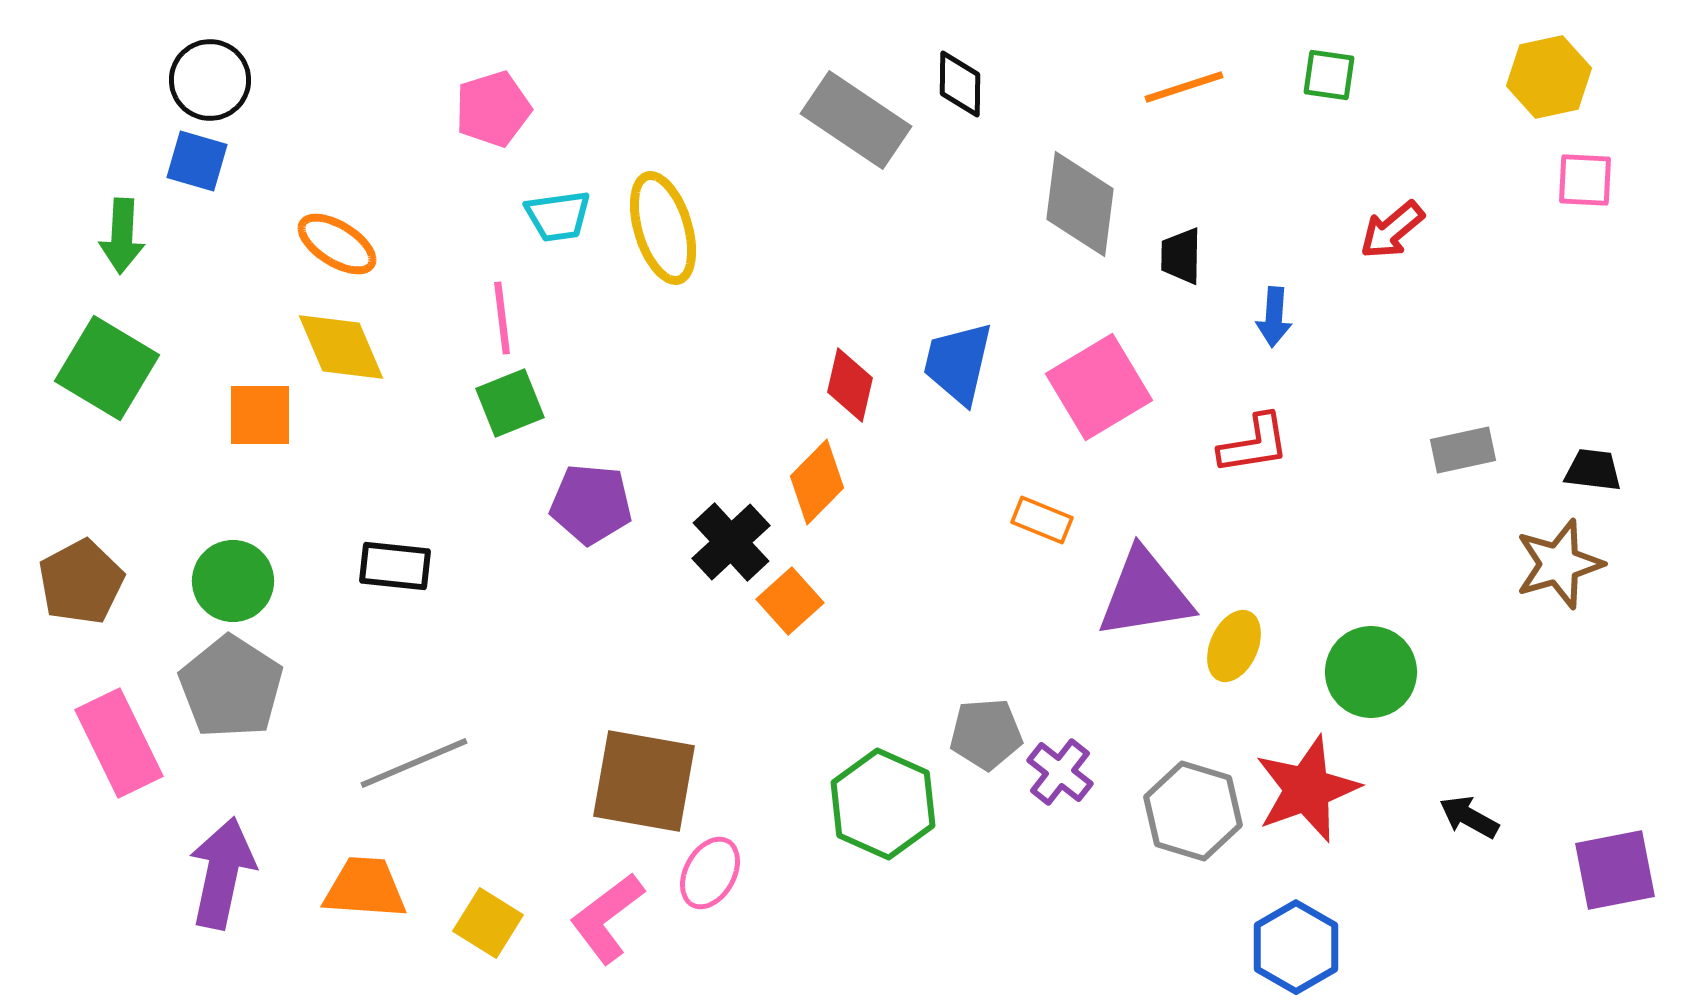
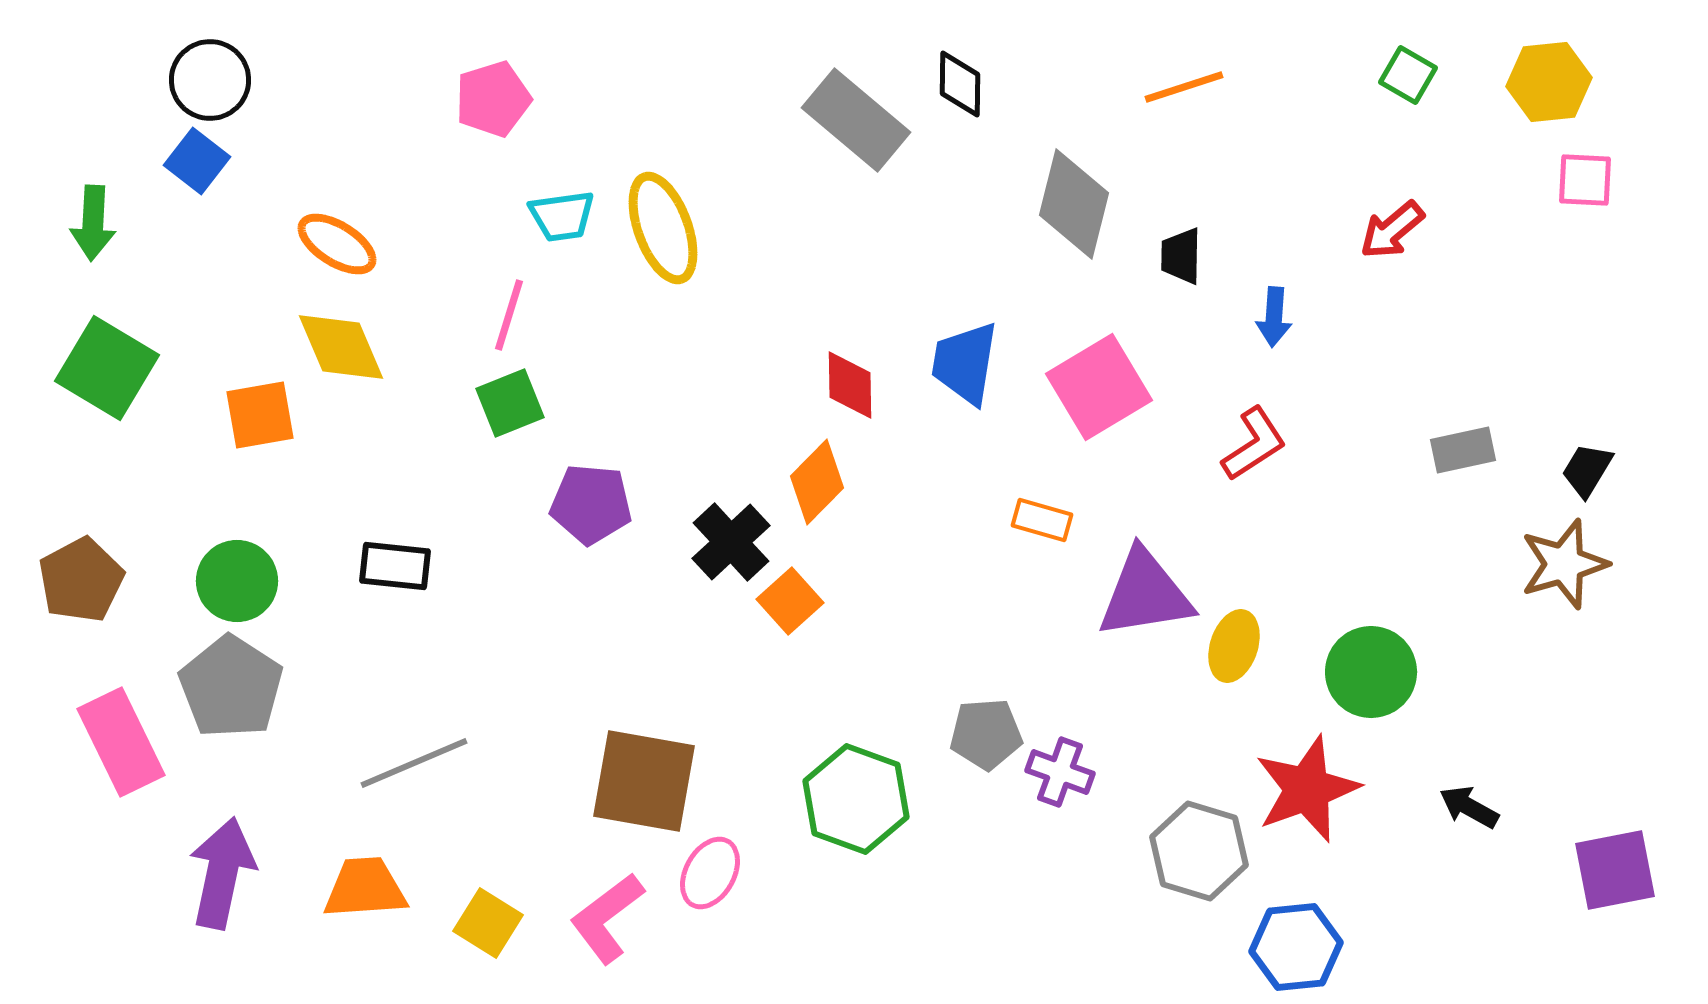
green square at (1329, 75): moved 79 px right; rotated 22 degrees clockwise
yellow hexagon at (1549, 77): moved 5 px down; rotated 6 degrees clockwise
pink pentagon at (493, 109): moved 10 px up
gray rectangle at (856, 120): rotated 6 degrees clockwise
blue square at (197, 161): rotated 22 degrees clockwise
gray diamond at (1080, 204): moved 6 px left; rotated 7 degrees clockwise
cyan trapezoid at (558, 216): moved 4 px right
yellow ellipse at (663, 228): rotated 3 degrees counterclockwise
green arrow at (122, 236): moved 29 px left, 13 px up
pink line at (502, 318): moved 7 px right, 3 px up; rotated 24 degrees clockwise
blue trapezoid at (958, 363): moved 7 px right; rotated 4 degrees counterclockwise
red diamond at (850, 385): rotated 14 degrees counterclockwise
orange square at (260, 415): rotated 10 degrees counterclockwise
red L-shape at (1254, 444): rotated 24 degrees counterclockwise
black trapezoid at (1593, 470): moved 6 px left; rotated 66 degrees counterclockwise
orange rectangle at (1042, 520): rotated 6 degrees counterclockwise
brown star at (1559, 564): moved 5 px right
green circle at (233, 581): moved 4 px right
brown pentagon at (81, 582): moved 2 px up
yellow ellipse at (1234, 646): rotated 6 degrees counterclockwise
pink rectangle at (119, 743): moved 2 px right, 1 px up
purple cross at (1060, 772): rotated 18 degrees counterclockwise
green hexagon at (883, 804): moved 27 px left, 5 px up; rotated 4 degrees counterclockwise
gray hexagon at (1193, 811): moved 6 px right, 40 px down
black arrow at (1469, 817): moved 10 px up
orange trapezoid at (365, 888): rotated 8 degrees counterclockwise
blue hexagon at (1296, 947): rotated 24 degrees clockwise
